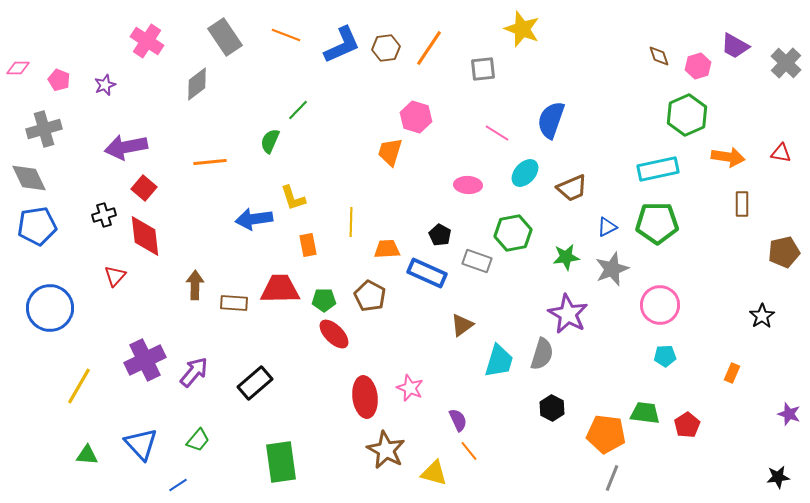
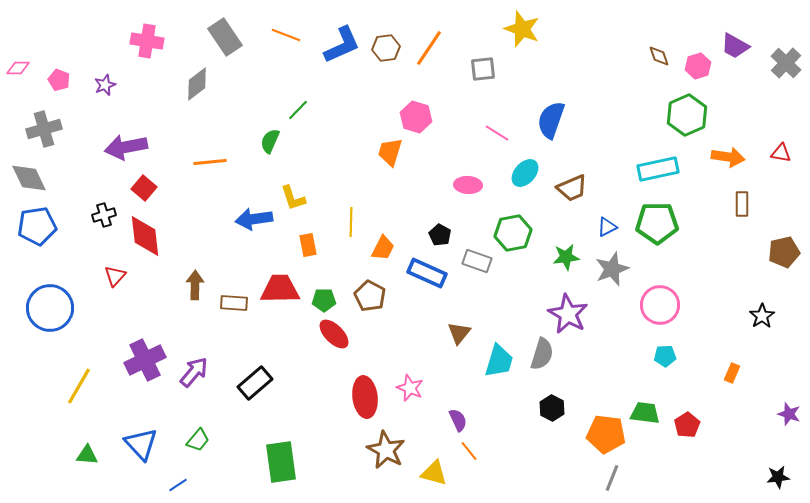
pink cross at (147, 41): rotated 24 degrees counterclockwise
orange trapezoid at (387, 249): moved 4 px left, 1 px up; rotated 120 degrees clockwise
brown triangle at (462, 325): moved 3 px left, 8 px down; rotated 15 degrees counterclockwise
